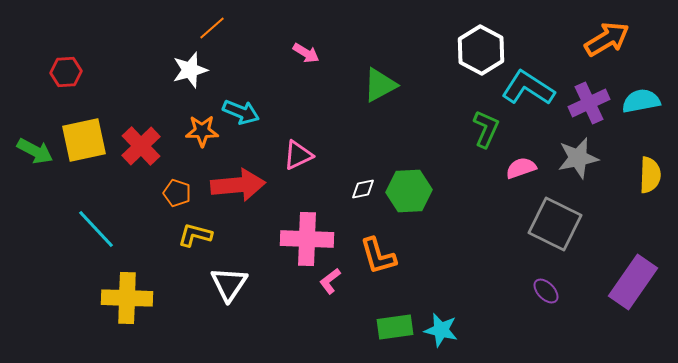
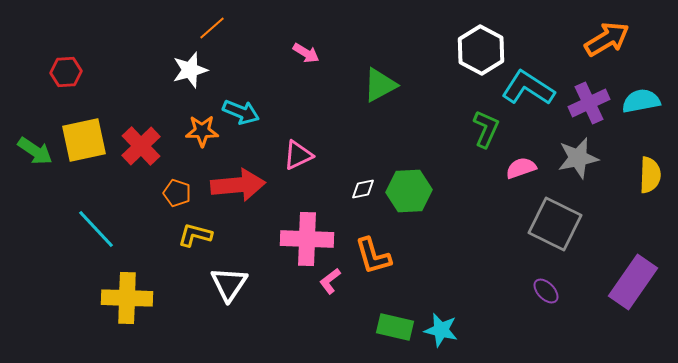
green arrow: rotated 6 degrees clockwise
orange L-shape: moved 5 px left
green rectangle: rotated 21 degrees clockwise
